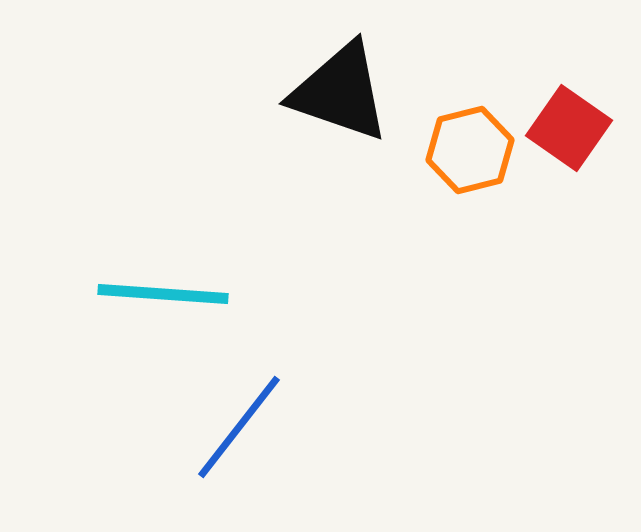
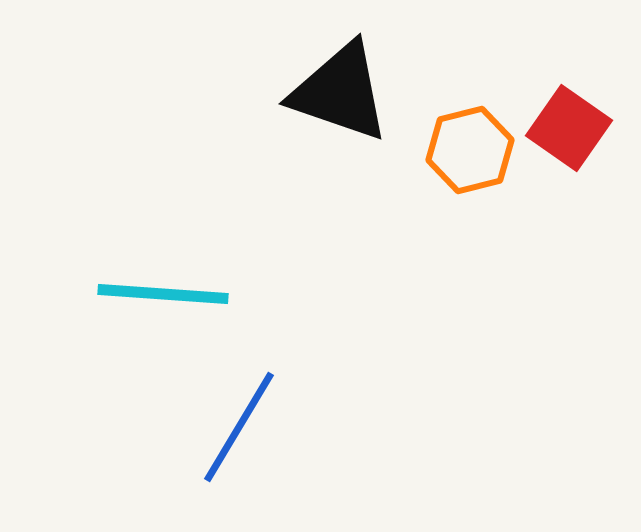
blue line: rotated 7 degrees counterclockwise
